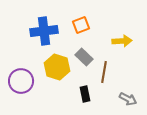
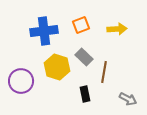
yellow arrow: moved 5 px left, 12 px up
